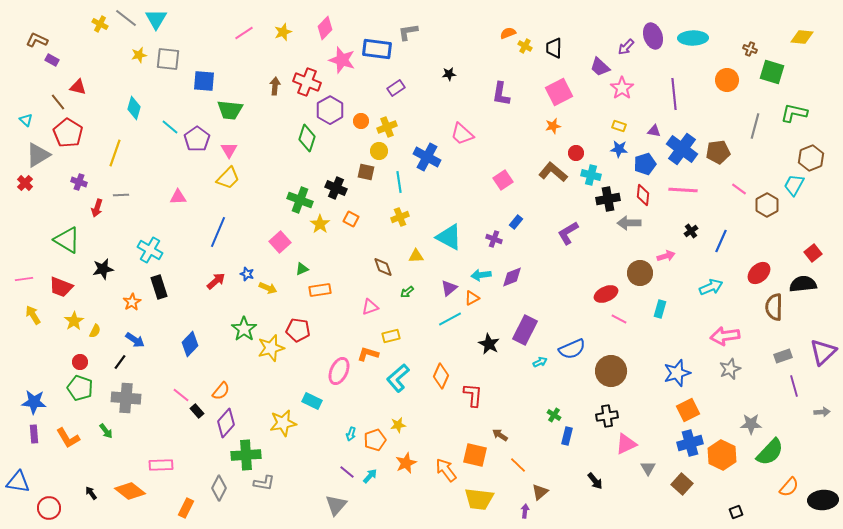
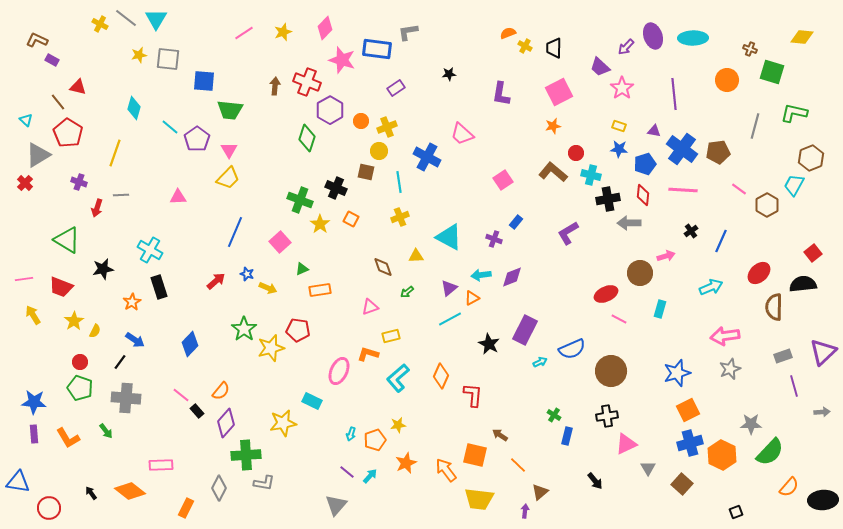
blue line at (218, 232): moved 17 px right
